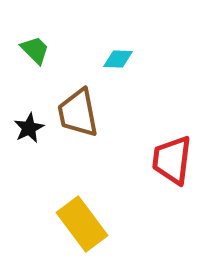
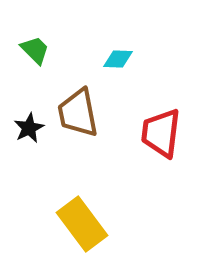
red trapezoid: moved 11 px left, 27 px up
